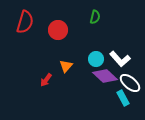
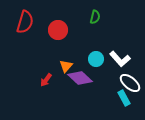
purple diamond: moved 25 px left, 2 px down
cyan rectangle: moved 1 px right
